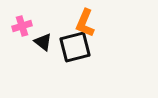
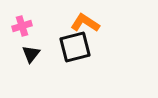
orange L-shape: rotated 100 degrees clockwise
black triangle: moved 12 px left, 12 px down; rotated 30 degrees clockwise
